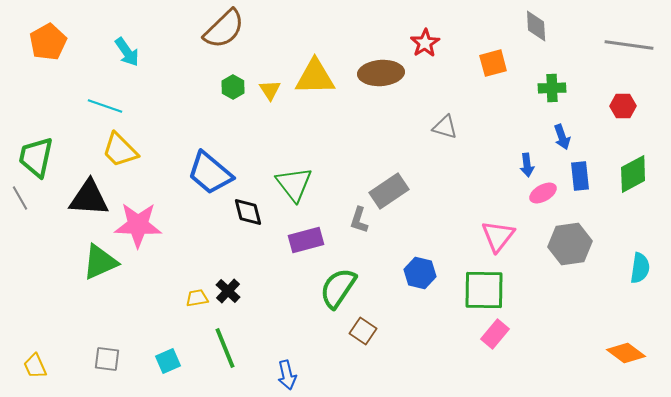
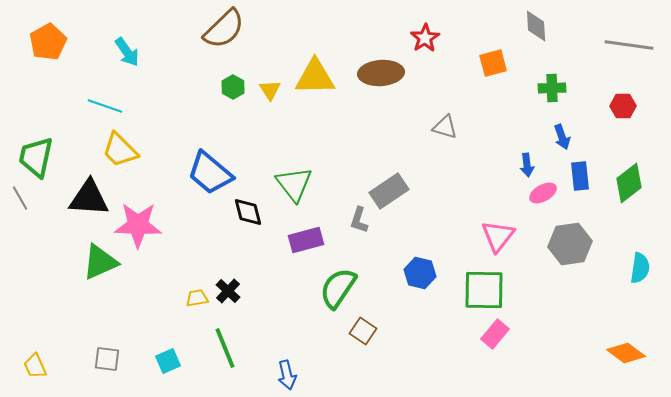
red star at (425, 43): moved 5 px up
green diamond at (633, 174): moved 4 px left, 9 px down; rotated 9 degrees counterclockwise
